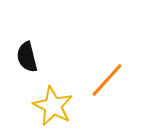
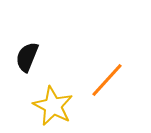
black semicircle: rotated 36 degrees clockwise
